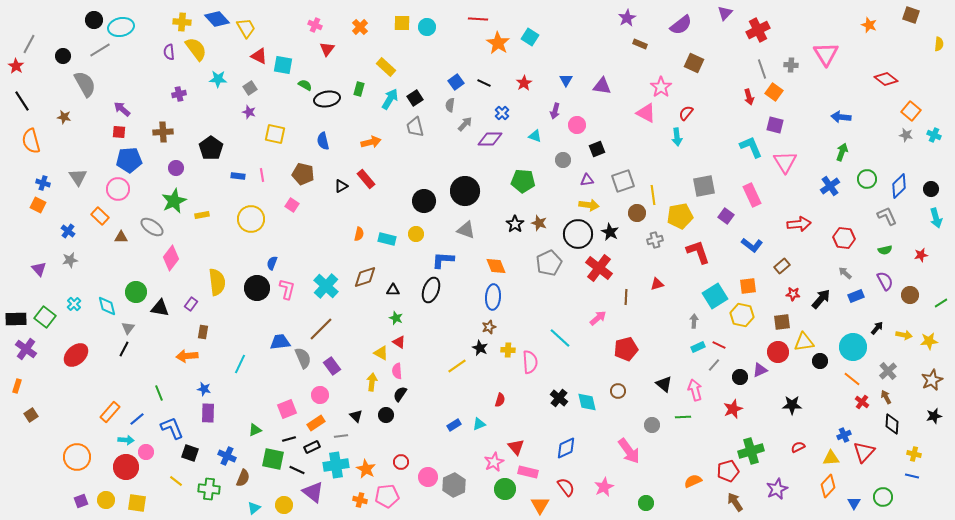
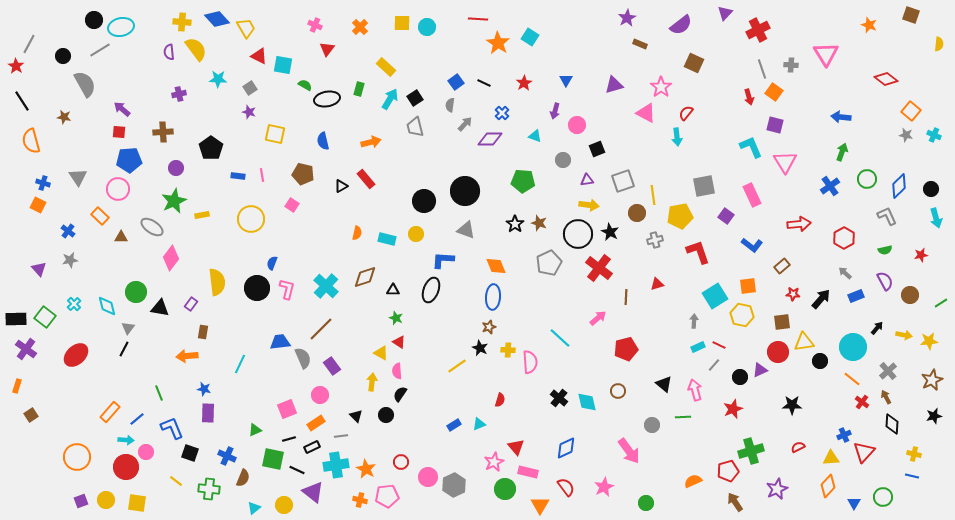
purple triangle at (602, 86): moved 12 px right, 1 px up; rotated 24 degrees counterclockwise
orange semicircle at (359, 234): moved 2 px left, 1 px up
red hexagon at (844, 238): rotated 25 degrees clockwise
